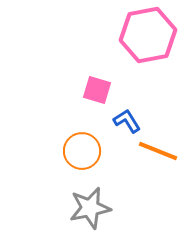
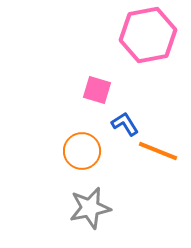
blue L-shape: moved 2 px left, 3 px down
